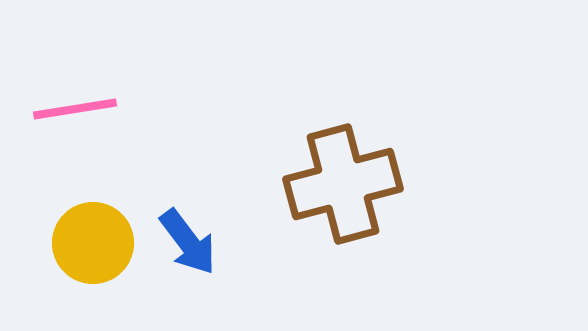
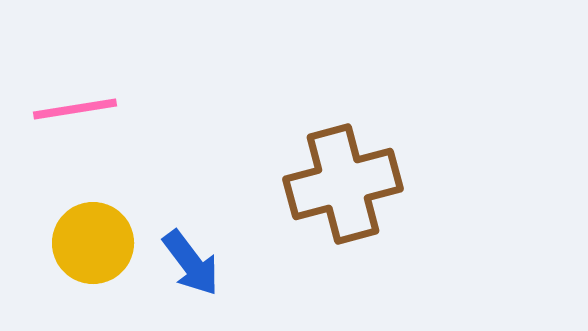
blue arrow: moved 3 px right, 21 px down
